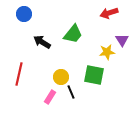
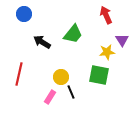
red arrow: moved 3 px left, 2 px down; rotated 84 degrees clockwise
green square: moved 5 px right
